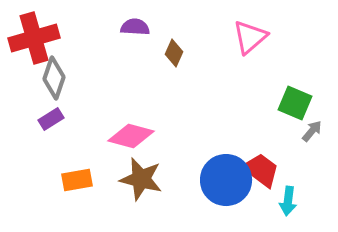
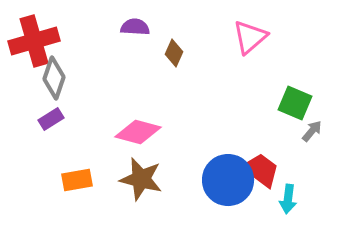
red cross: moved 3 px down
pink diamond: moved 7 px right, 4 px up
blue circle: moved 2 px right
cyan arrow: moved 2 px up
